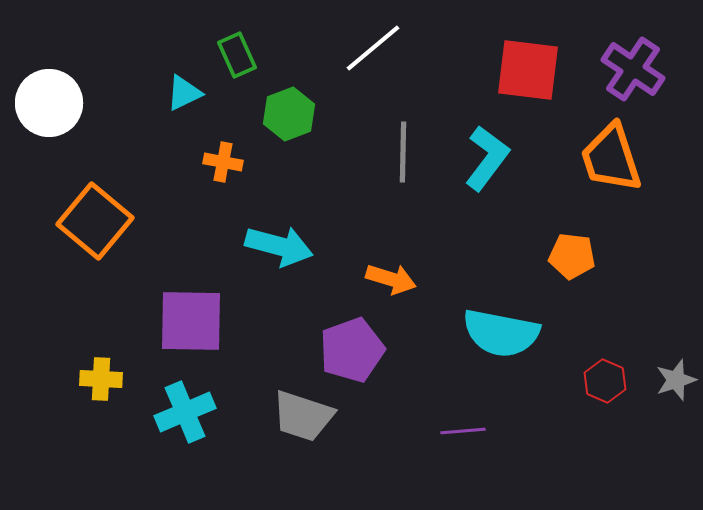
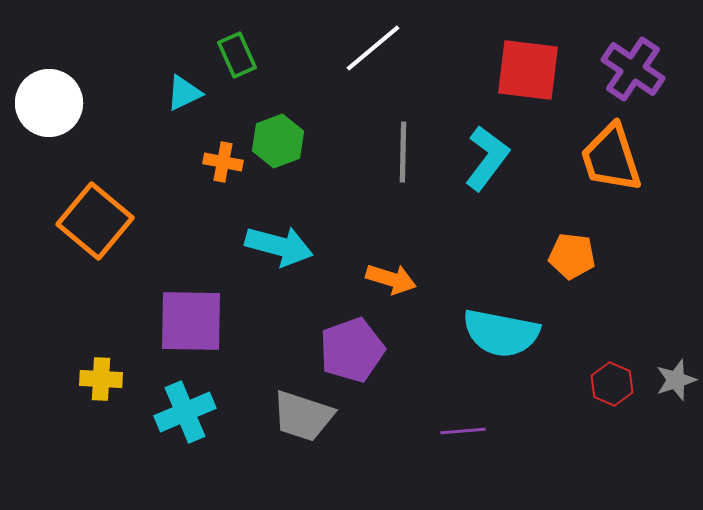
green hexagon: moved 11 px left, 27 px down
red hexagon: moved 7 px right, 3 px down
